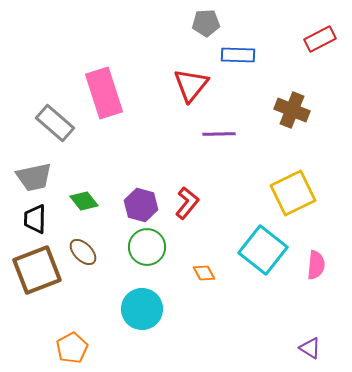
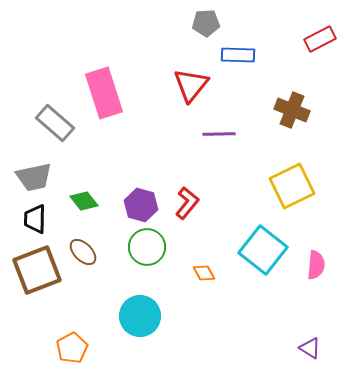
yellow square: moved 1 px left, 7 px up
cyan circle: moved 2 px left, 7 px down
